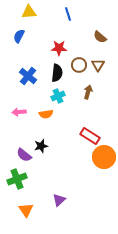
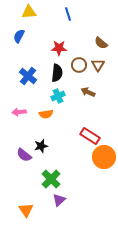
brown semicircle: moved 1 px right, 6 px down
brown arrow: rotated 80 degrees counterclockwise
green cross: moved 34 px right; rotated 24 degrees counterclockwise
